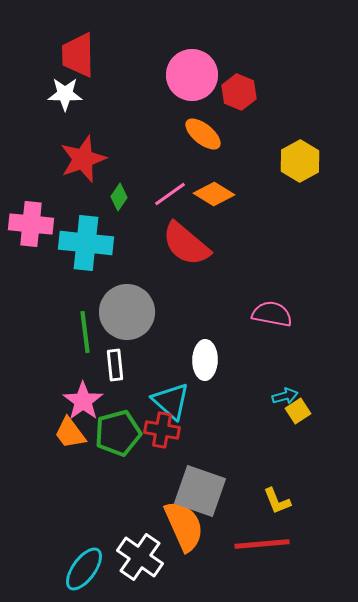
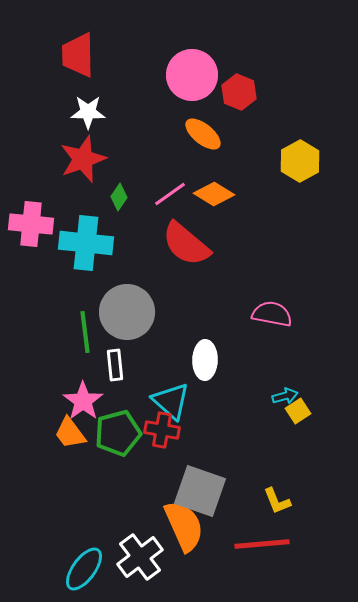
white star: moved 23 px right, 18 px down
white cross: rotated 18 degrees clockwise
